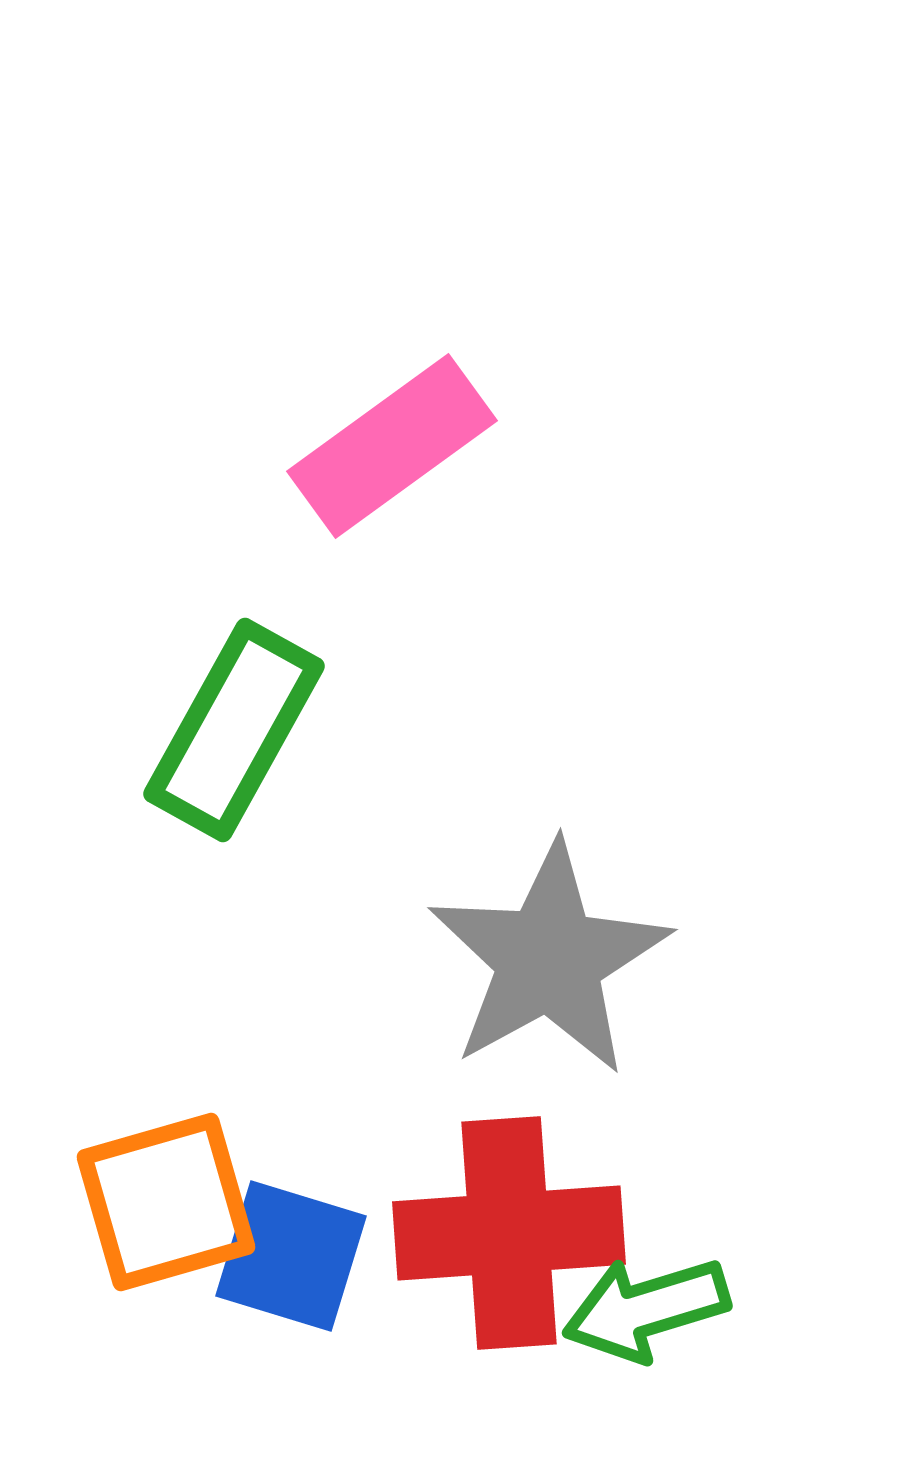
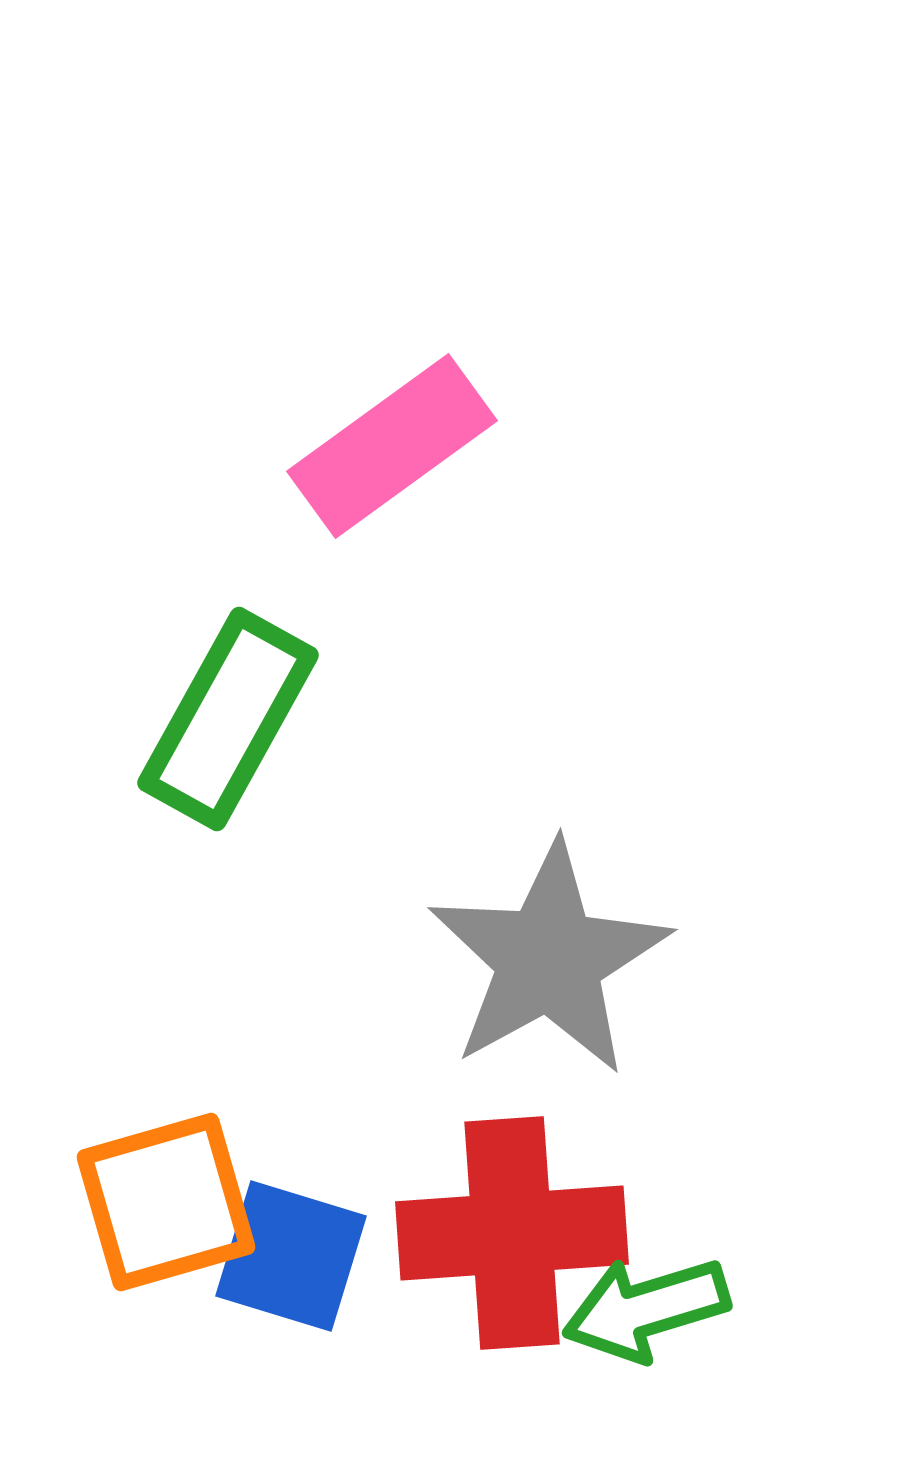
green rectangle: moved 6 px left, 11 px up
red cross: moved 3 px right
